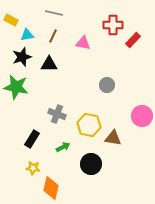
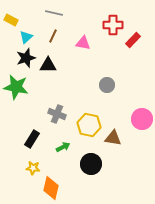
cyan triangle: moved 1 px left, 2 px down; rotated 32 degrees counterclockwise
black star: moved 4 px right, 1 px down
black triangle: moved 1 px left, 1 px down
pink circle: moved 3 px down
